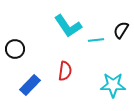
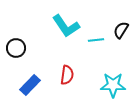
cyan L-shape: moved 2 px left
black circle: moved 1 px right, 1 px up
red semicircle: moved 2 px right, 4 px down
